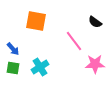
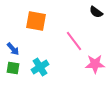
black semicircle: moved 1 px right, 10 px up
